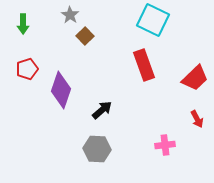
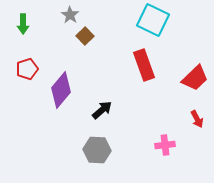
purple diamond: rotated 21 degrees clockwise
gray hexagon: moved 1 px down
